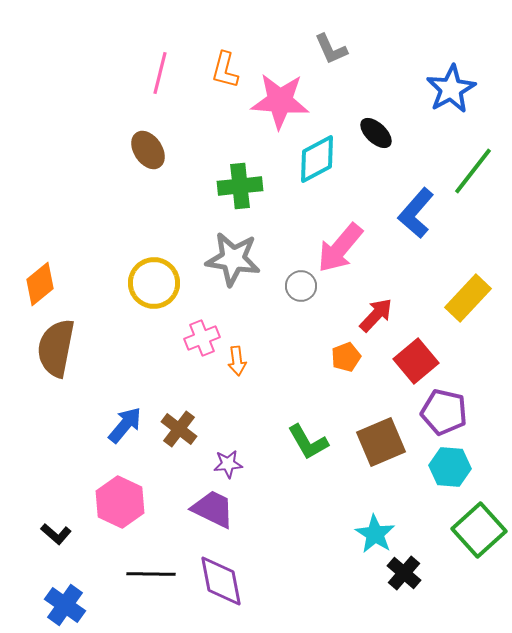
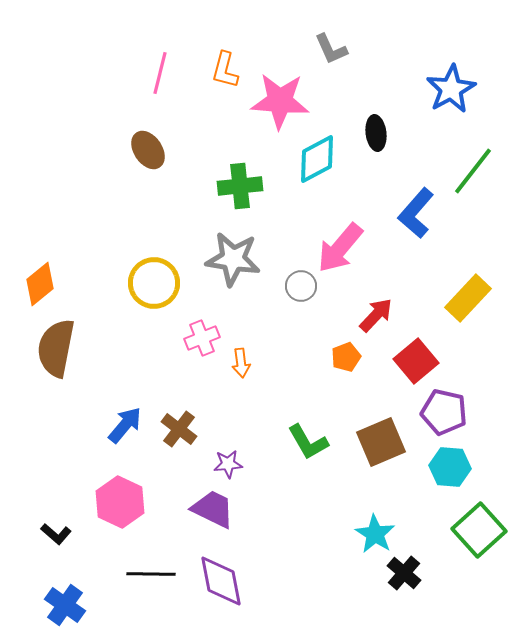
black ellipse: rotated 40 degrees clockwise
orange arrow: moved 4 px right, 2 px down
